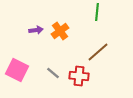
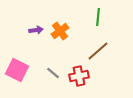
green line: moved 1 px right, 5 px down
brown line: moved 1 px up
red cross: rotated 18 degrees counterclockwise
